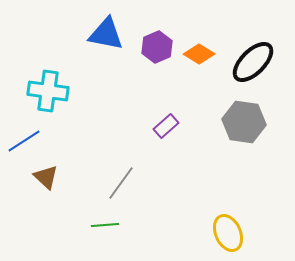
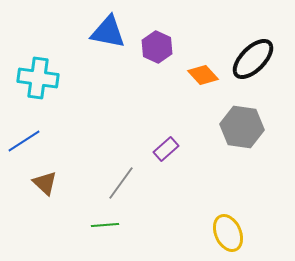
blue triangle: moved 2 px right, 2 px up
purple hexagon: rotated 12 degrees counterclockwise
orange diamond: moved 4 px right, 21 px down; rotated 16 degrees clockwise
black ellipse: moved 3 px up
cyan cross: moved 10 px left, 13 px up
gray hexagon: moved 2 px left, 5 px down
purple rectangle: moved 23 px down
brown triangle: moved 1 px left, 6 px down
